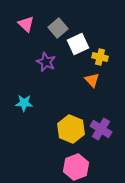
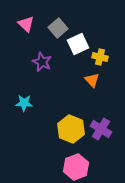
purple star: moved 4 px left
